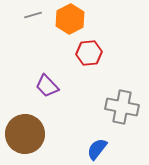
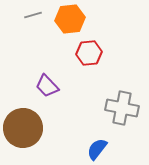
orange hexagon: rotated 20 degrees clockwise
gray cross: moved 1 px down
brown circle: moved 2 px left, 6 px up
